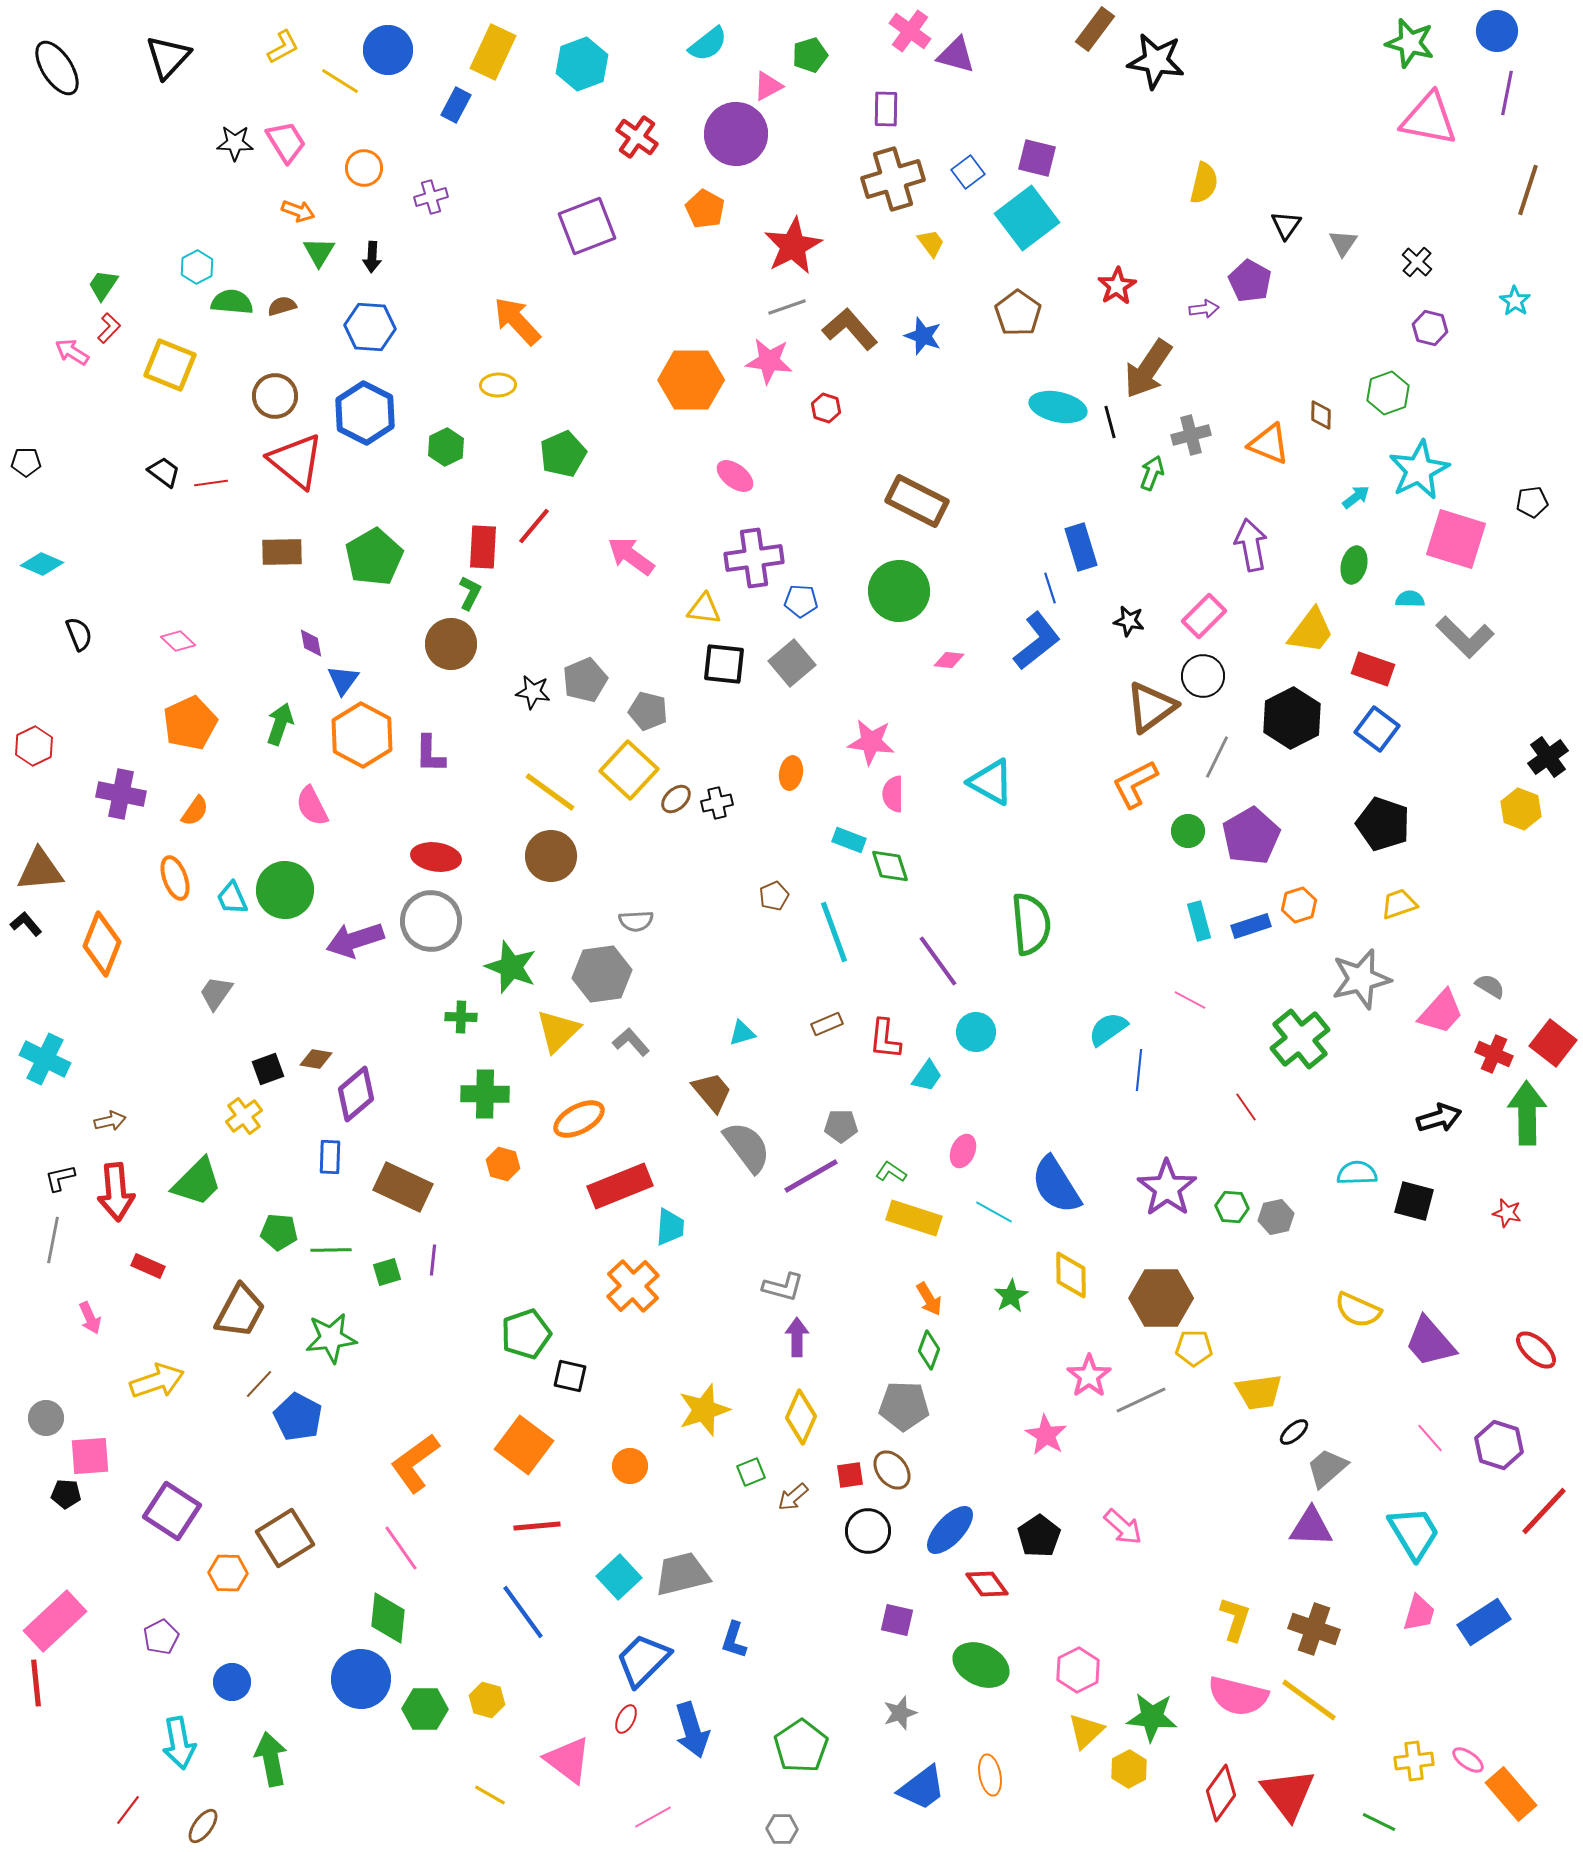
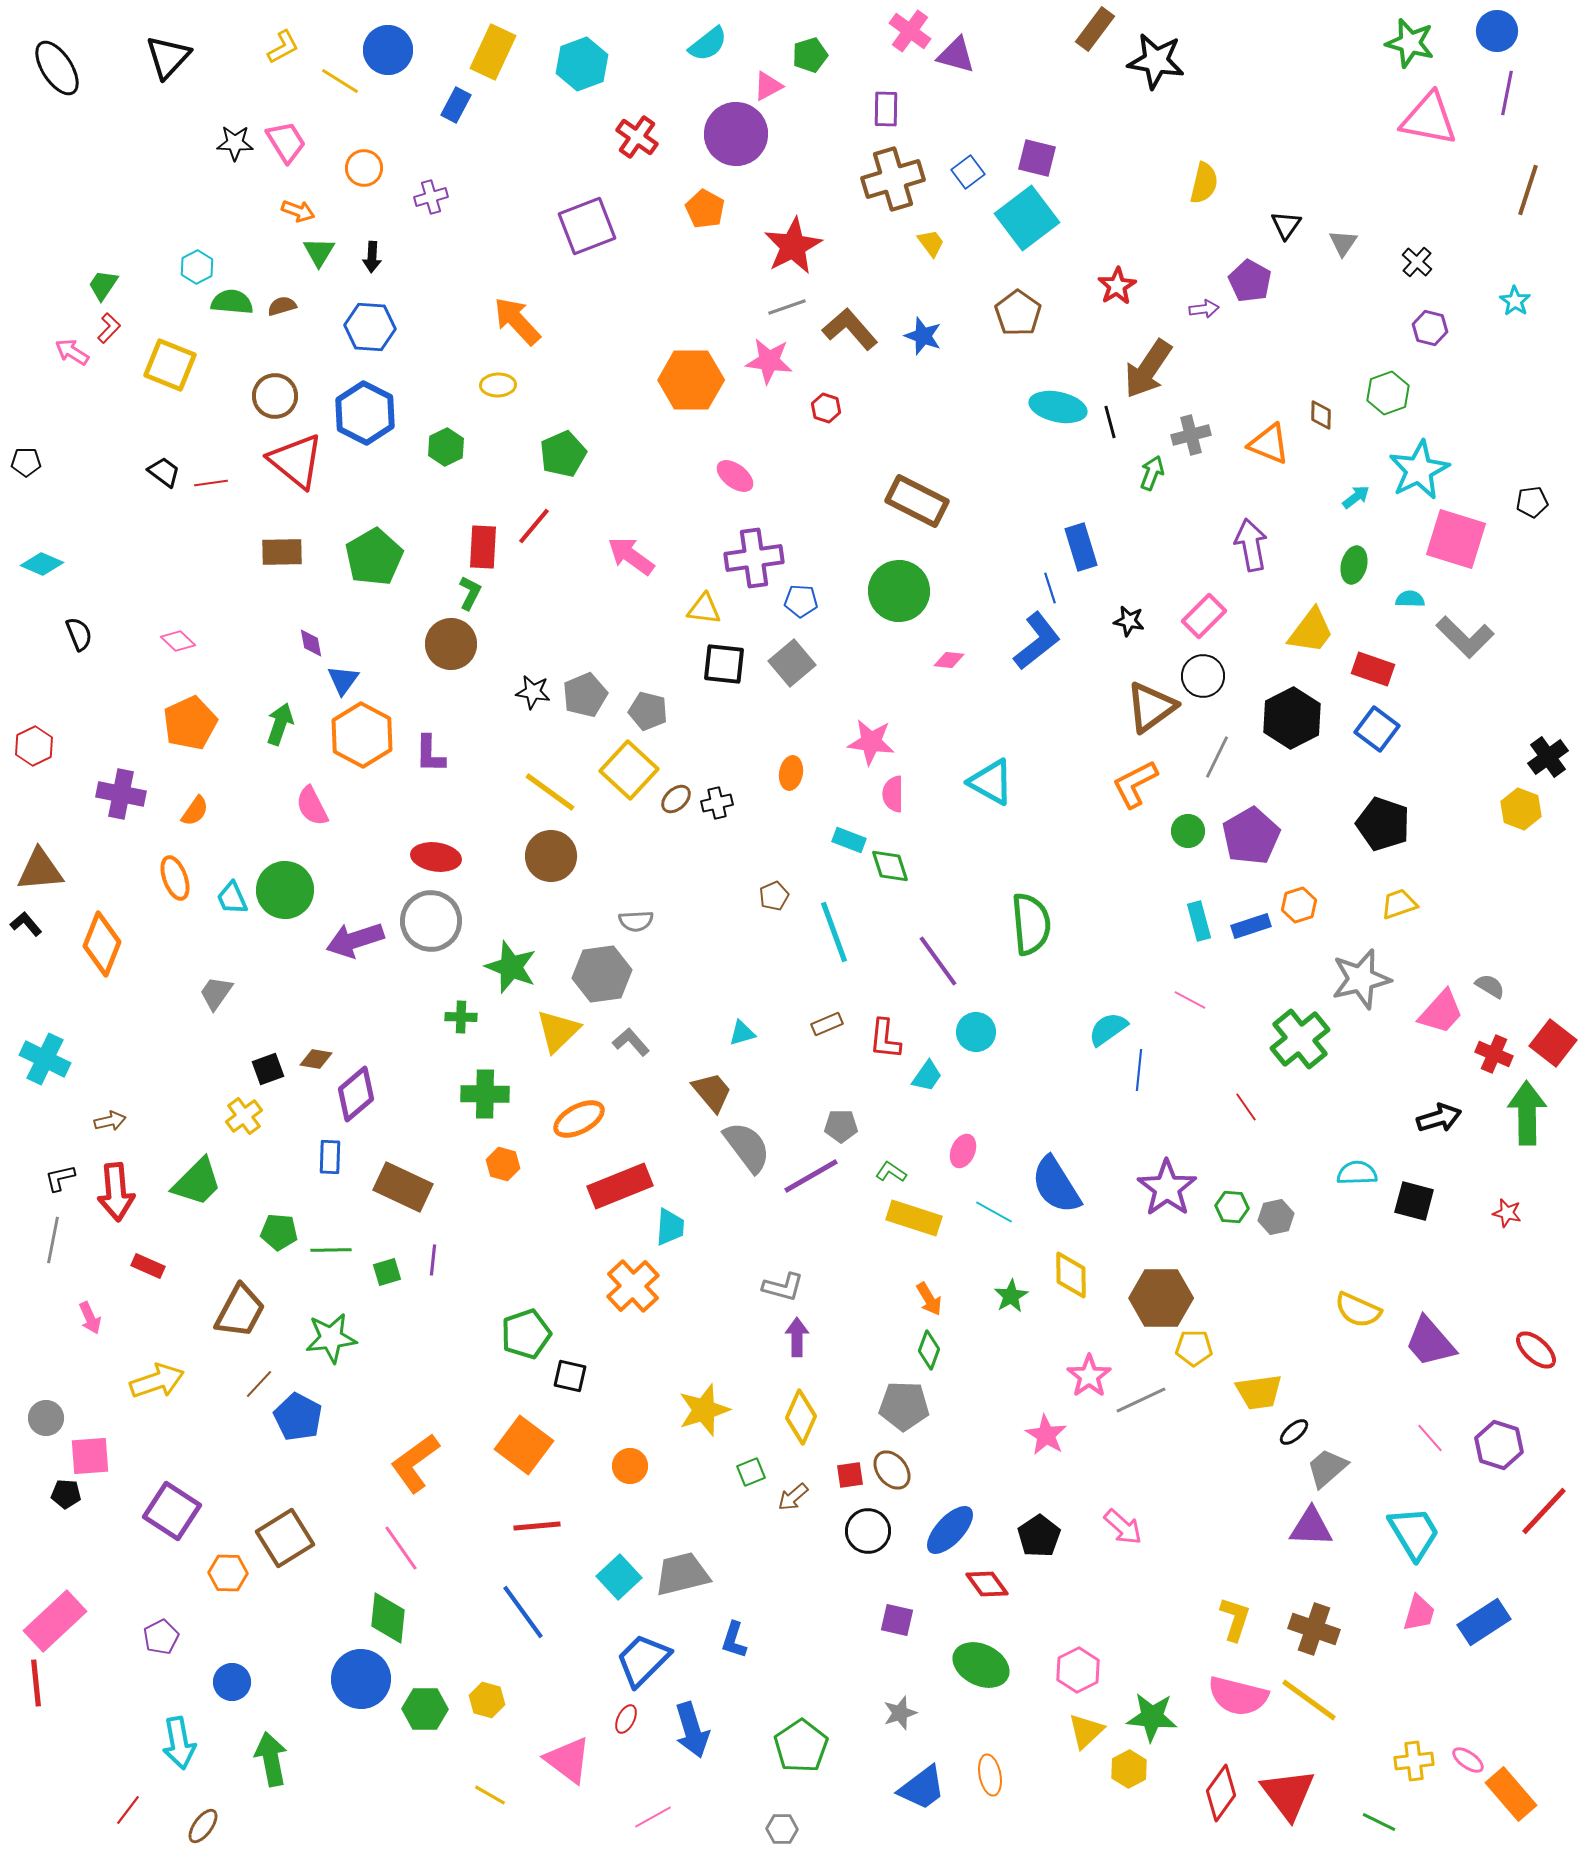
gray pentagon at (585, 680): moved 15 px down
